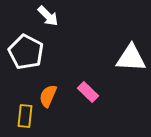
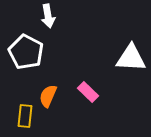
white arrow: rotated 35 degrees clockwise
